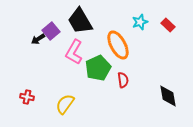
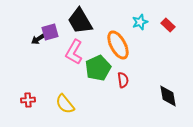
purple square: moved 1 px left, 1 px down; rotated 24 degrees clockwise
red cross: moved 1 px right, 3 px down; rotated 16 degrees counterclockwise
yellow semicircle: rotated 75 degrees counterclockwise
